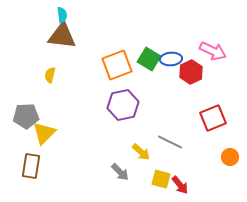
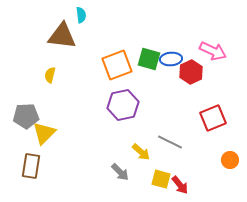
cyan semicircle: moved 19 px right
green square: rotated 15 degrees counterclockwise
orange circle: moved 3 px down
